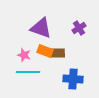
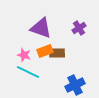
orange rectangle: rotated 42 degrees counterclockwise
cyan line: rotated 25 degrees clockwise
blue cross: moved 2 px right, 6 px down; rotated 30 degrees counterclockwise
